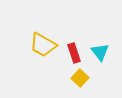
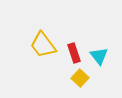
yellow trapezoid: rotated 24 degrees clockwise
cyan triangle: moved 1 px left, 4 px down
